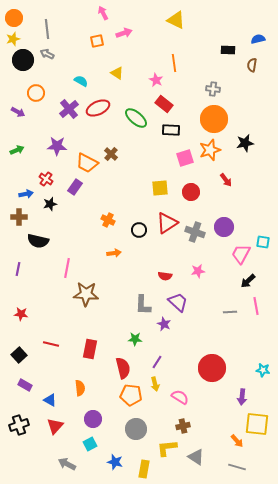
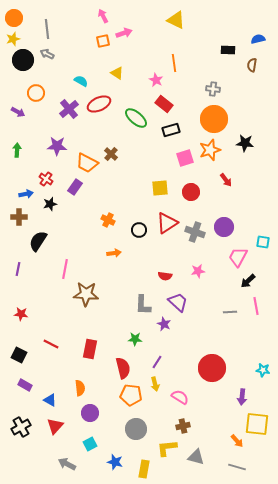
pink arrow at (103, 13): moved 3 px down
orange square at (97, 41): moved 6 px right
red ellipse at (98, 108): moved 1 px right, 4 px up
black rectangle at (171, 130): rotated 18 degrees counterclockwise
black star at (245, 143): rotated 18 degrees clockwise
green arrow at (17, 150): rotated 64 degrees counterclockwise
black semicircle at (38, 241): rotated 110 degrees clockwise
pink trapezoid at (241, 254): moved 3 px left, 3 px down
pink line at (67, 268): moved 2 px left, 1 px down
red line at (51, 344): rotated 14 degrees clockwise
black square at (19, 355): rotated 21 degrees counterclockwise
purple circle at (93, 419): moved 3 px left, 6 px up
black cross at (19, 425): moved 2 px right, 2 px down; rotated 12 degrees counterclockwise
gray triangle at (196, 457): rotated 18 degrees counterclockwise
